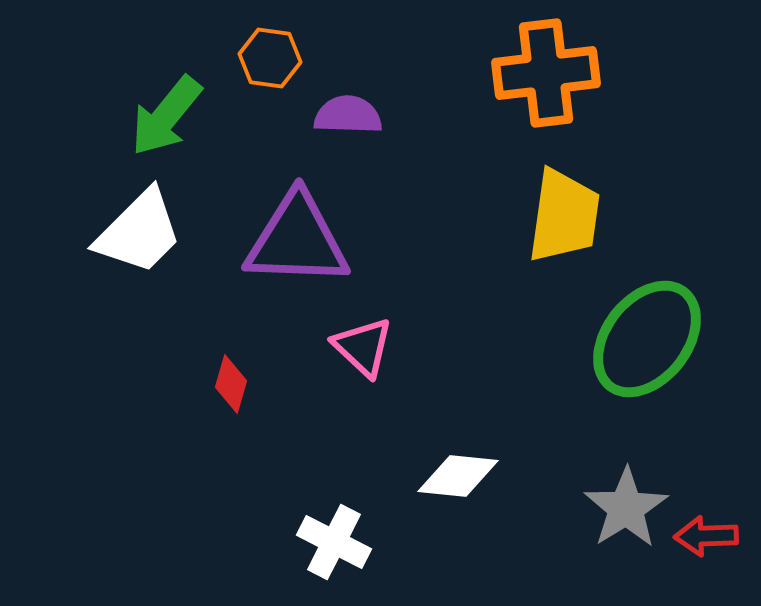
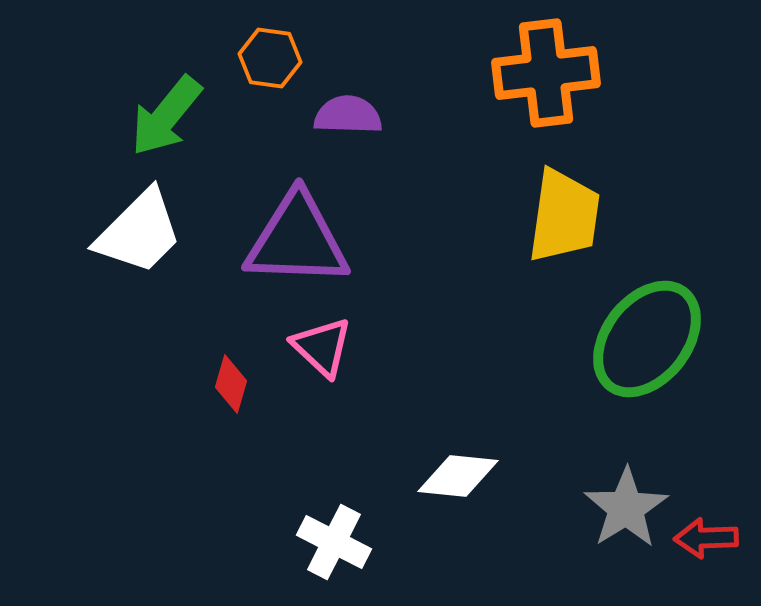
pink triangle: moved 41 px left
red arrow: moved 2 px down
